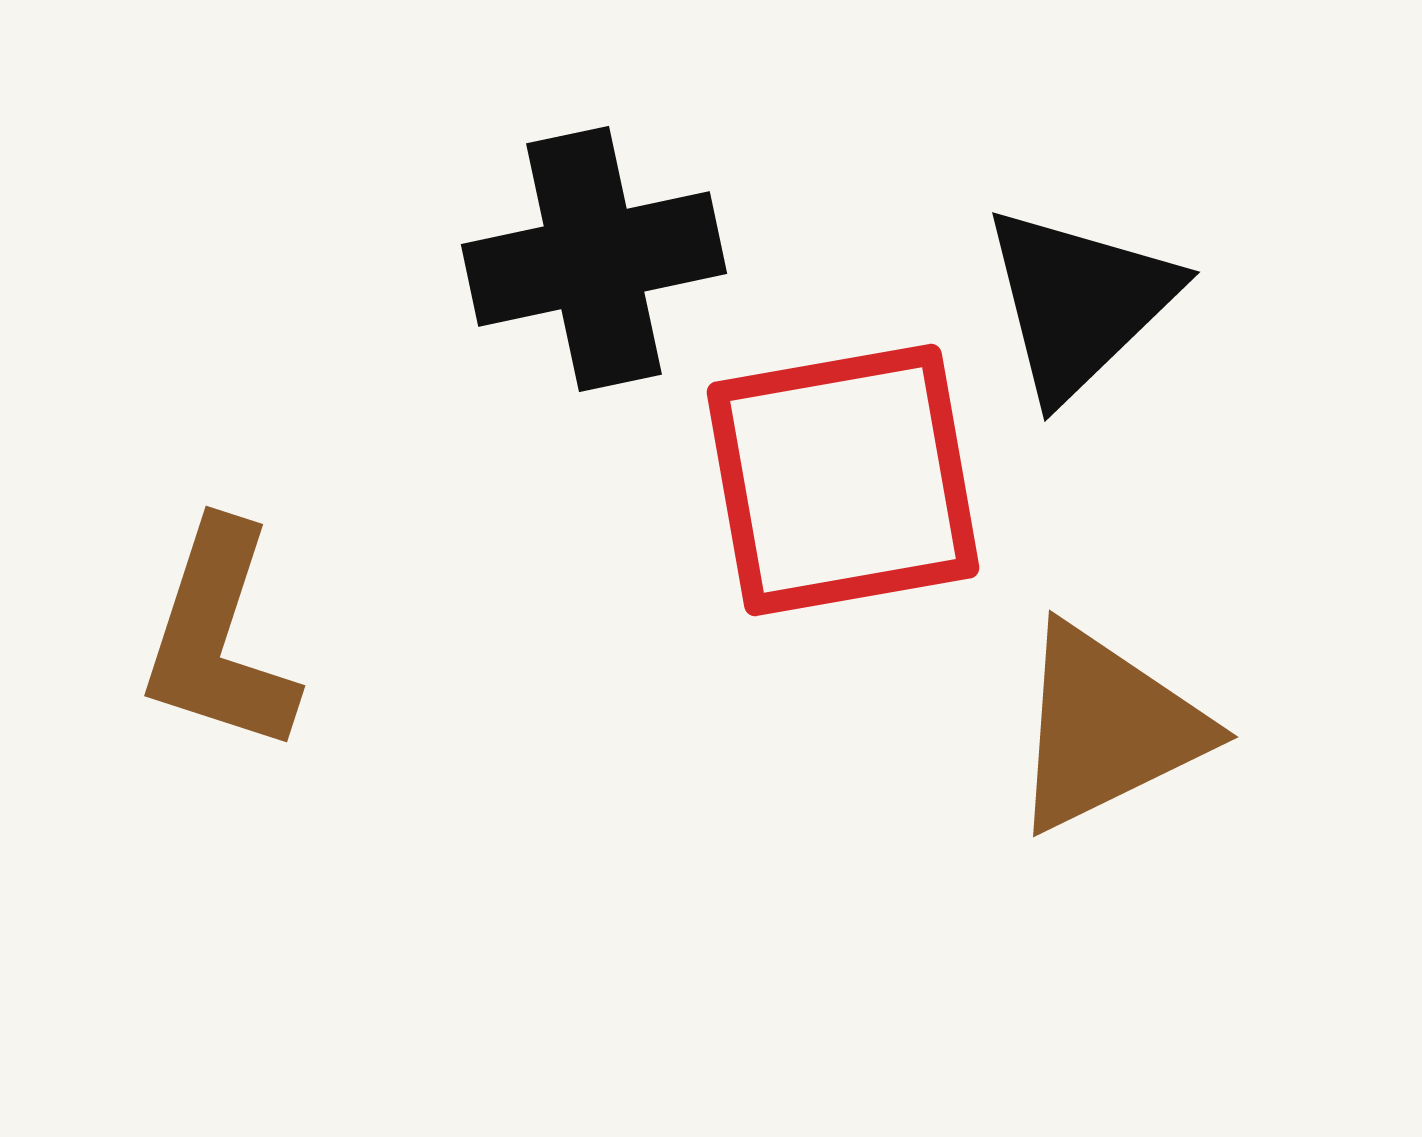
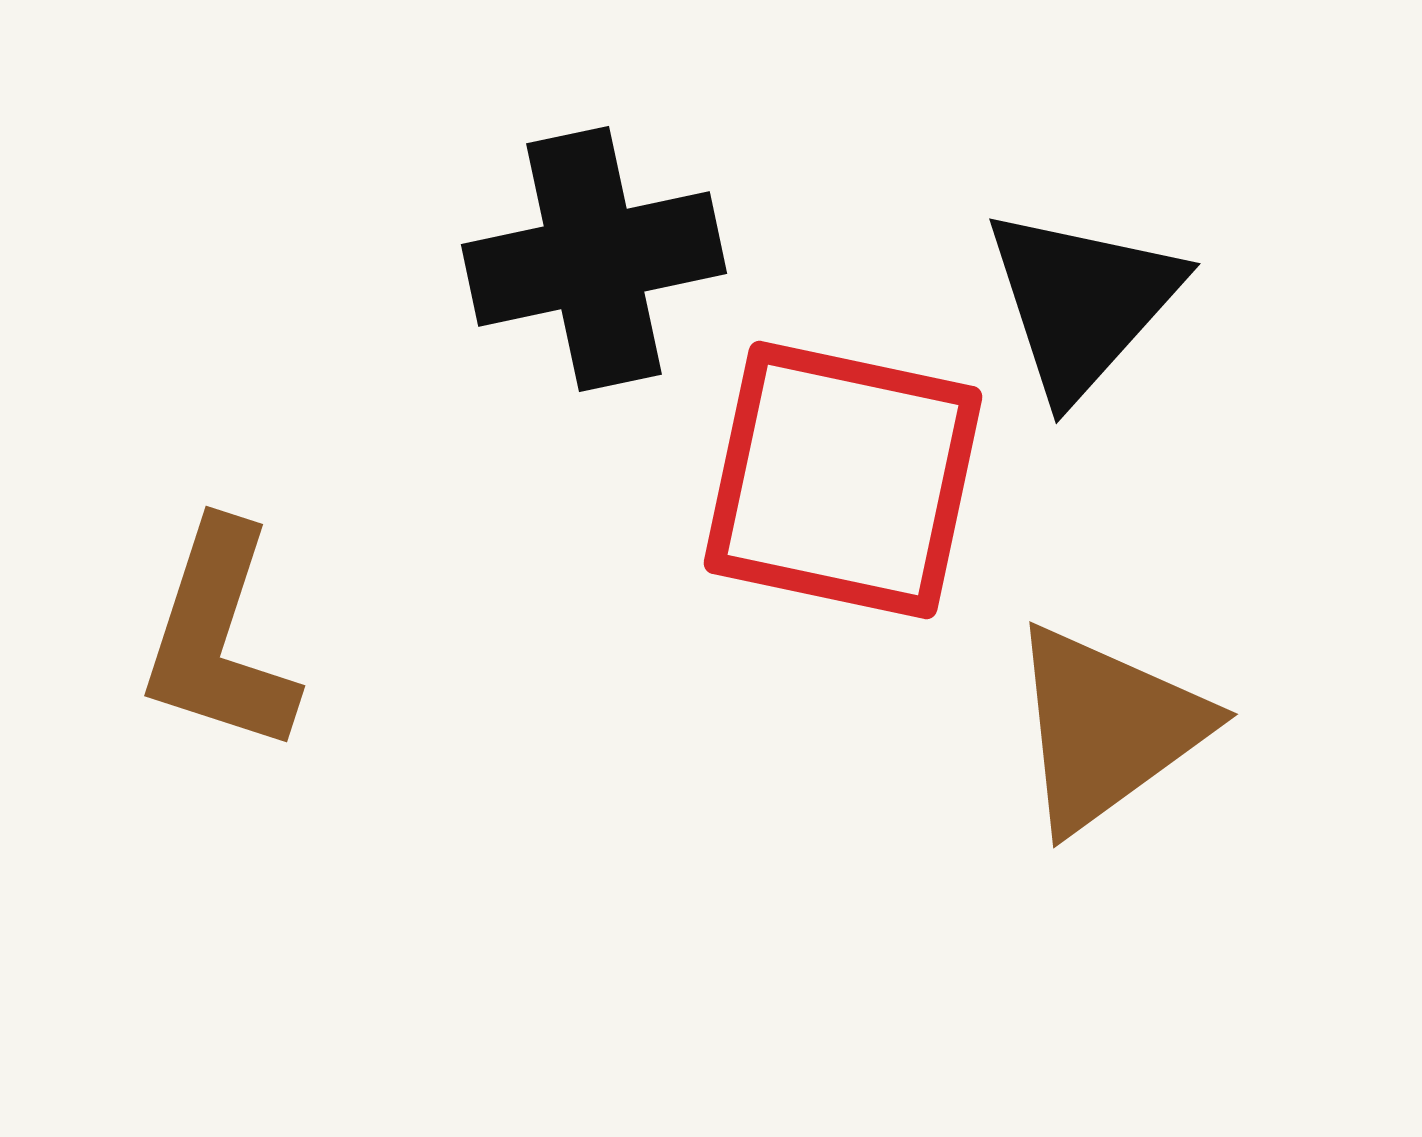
black triangle: moved 3 px right; rotated 4 degrees counterclockwise
red square: rotated 22 degrees clockwise
brown triangle: rotated 10 degrees counterclockwise
